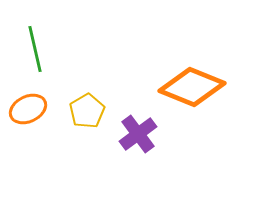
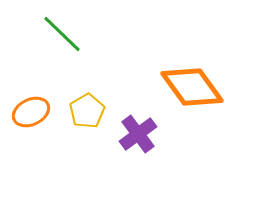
green line: moved 27 px right, 15 px up; rotated 33 degrees counterclockwise
orange diamond: rotated 32 degrees clockwise
orange ellipse: moved 3 px right, 3 px down
